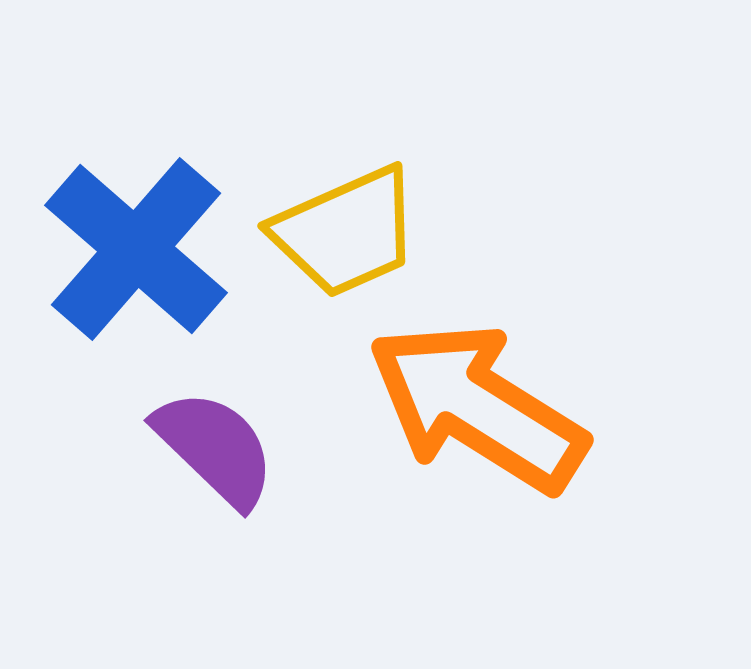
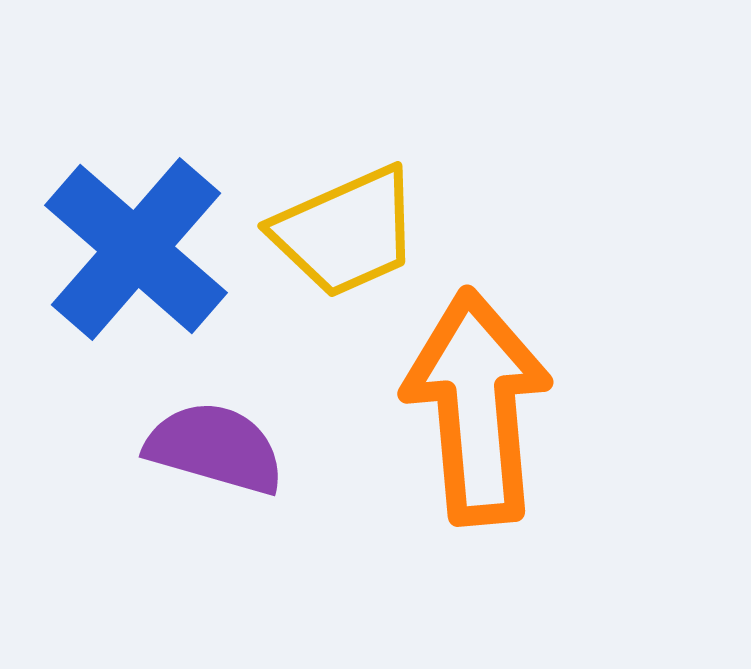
orange arrow: rotated 53 degrees clockwise
purple semicircle: rotated 28 degrees counterclockwise
